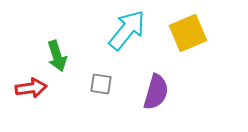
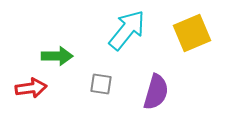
yellow square: moved 4 px right
green arrow: rotated 72 degrees counterclockwise
